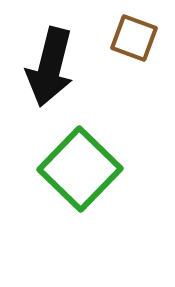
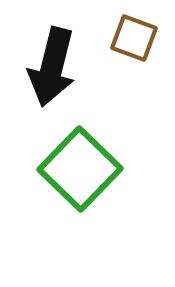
black arrow: moved 2 px right
